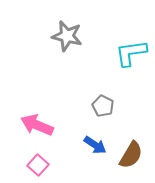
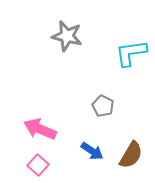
pink arrow: moved 3 px right, 4 px down
blue arrow: moved 3 px left, 6 px down
